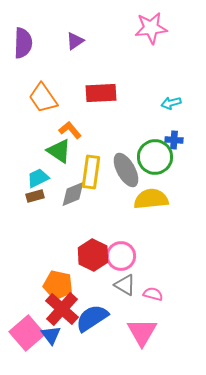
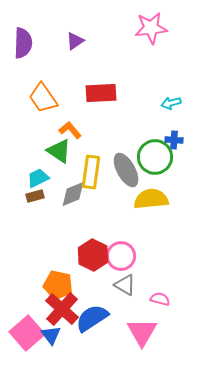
pink semicircle: moved 7 px right, 5 px down
